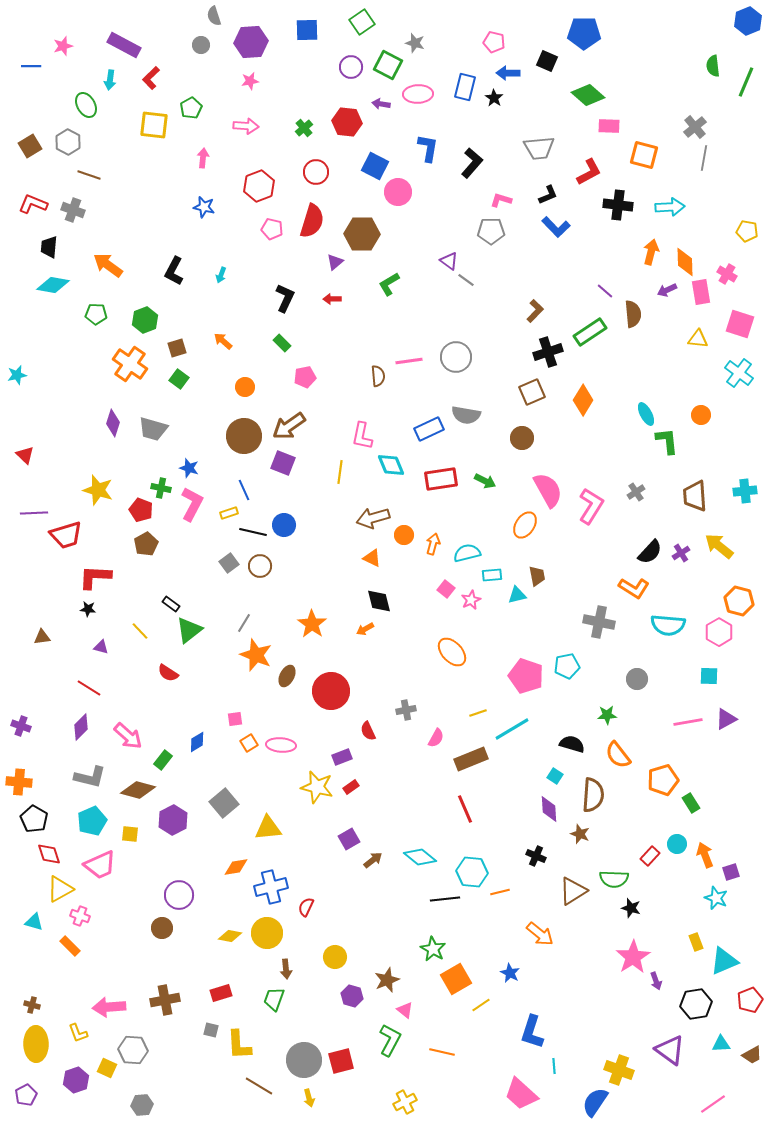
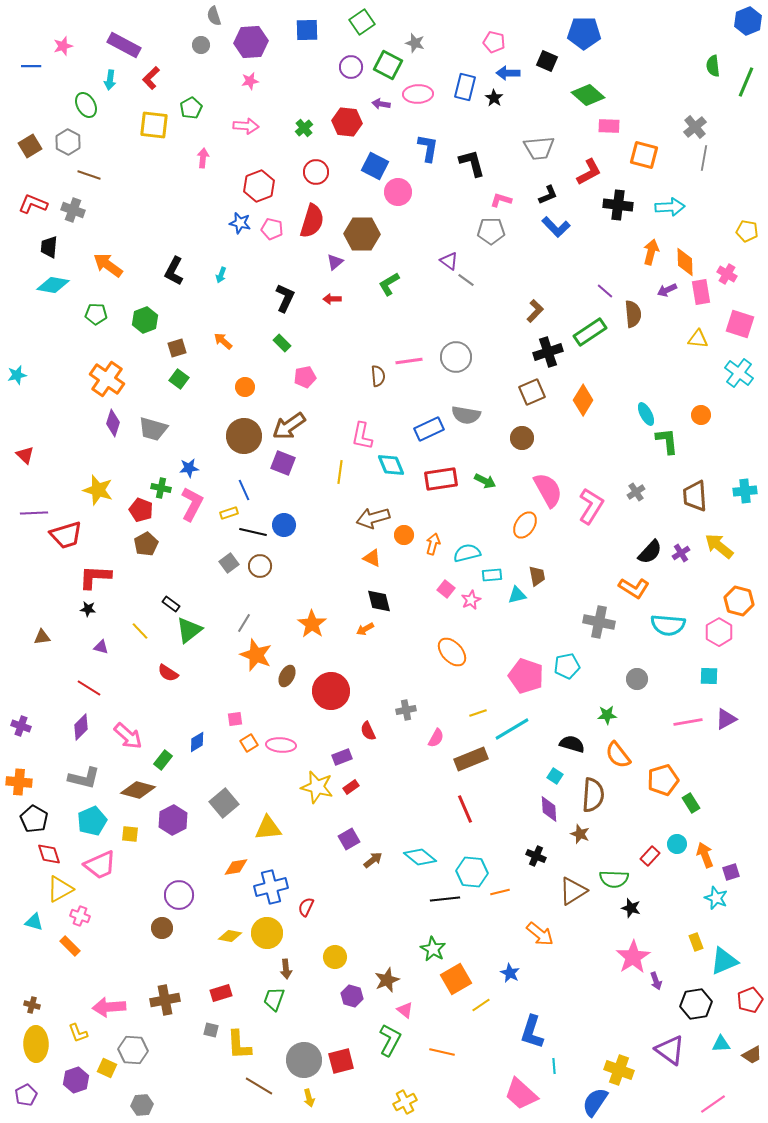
black L-shape at (472, 163): rotated 56 degrees counterclockwise
blue star at (204, 207): moved 36 px right, 16 px down
orange cross at (130, 364): moved 23 px left, 15 px down
blue star at (189, 468): rotated 24 degrees counterclockwise
gray L-shape at (90, 777): moved 6 px left, 1 px down
